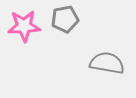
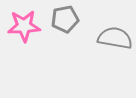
gray semicircle: moved 8 px right, 25 px up
